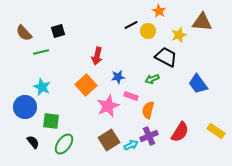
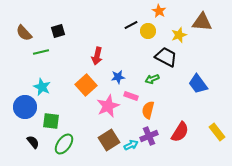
yellow rectangle: moved 1 px right, 1 px down; rotated 18 degrees clockwise
